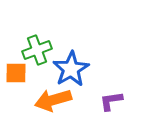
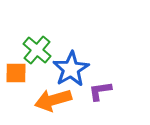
green cross: rotated 28 degrees counterclockwise
purple L-shape: moved 11 px left, 10 px up
